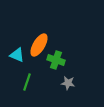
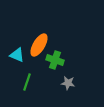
green cross: moved 1 px left
